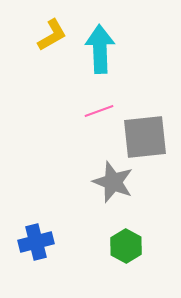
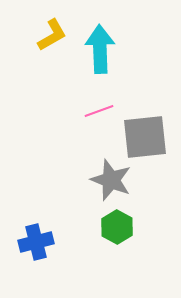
gray star: moved 2 px left, 2 px up
green hexagon: moved 9 px left, 19 px up
